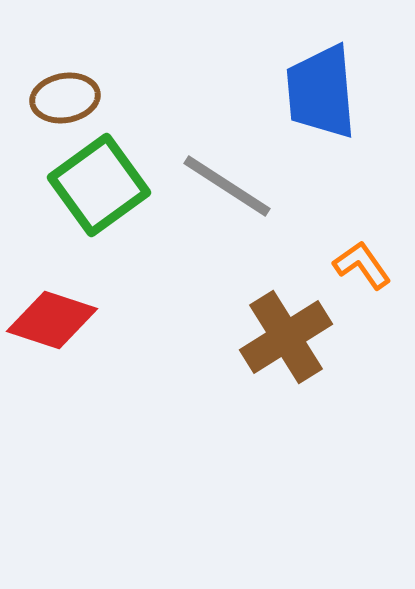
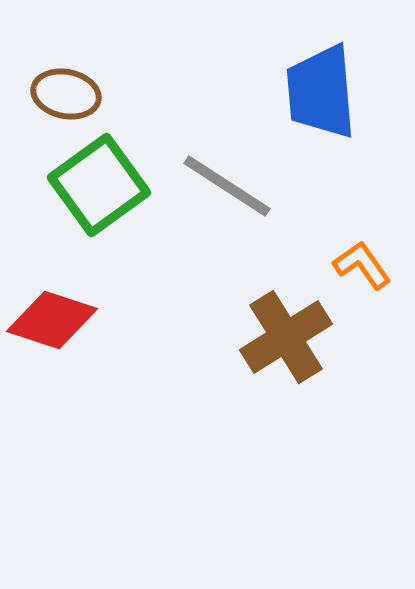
brown ellipse: moved 1 px right, 4 px up; rotated 22 degrees clockwise
